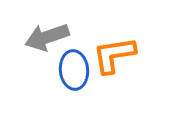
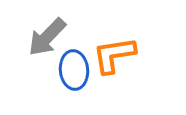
gray arrow: rotated 27 degrees counterclockwise
